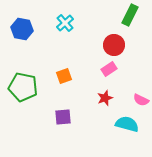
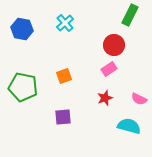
pink semicircle: moved 2 px left, 1 px up
cyan semicircle: moved 2 px right, 2 px down
